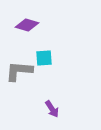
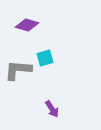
cyan square: moved 1 px right; rotated 12 degrees counterclockwise
gray L-shape: moved 1 px left, 1 px up
